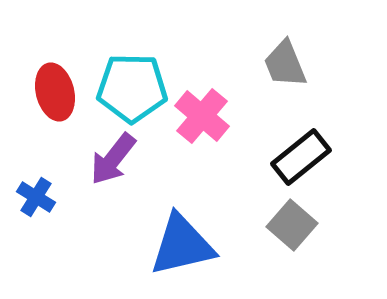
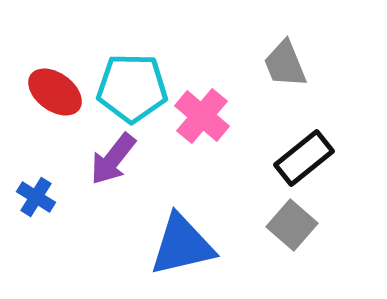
red ellipse: rotated 40 degrees counterclockwise
black rectangle: moved 3 px right, 1 px down
